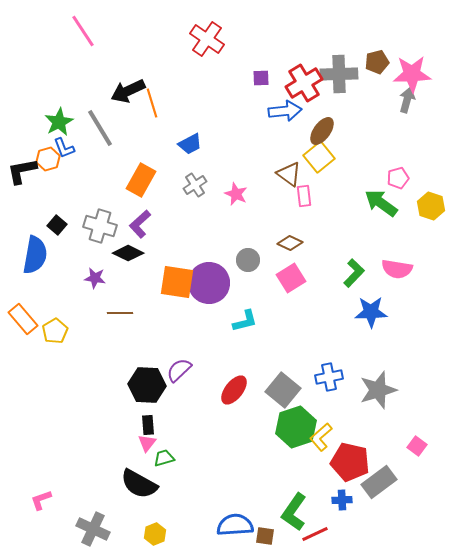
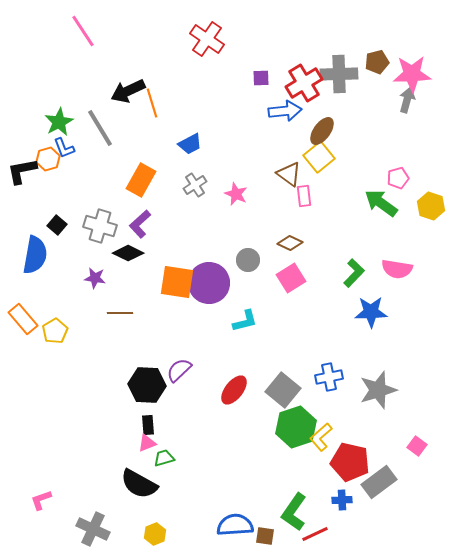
pink triangle at (147, 443): rotated 30 degrees clockwise
